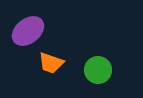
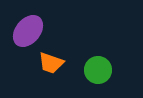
purple ellipse: rotated 12 degrees counterclockwise
